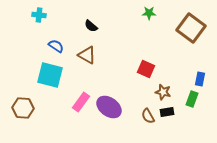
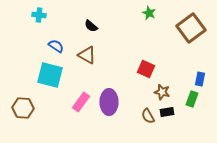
green star: rotated 24 degrees clockwise
brown square: rotated 16 degrees clockwise
brown star: moved 1 px left
purple ellipse: moved 5 px up; rotated 55 degrees clockwise
